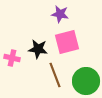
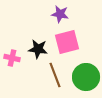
green circle: moved 4 px up
